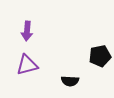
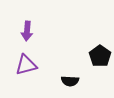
black pentagon: rotated 25 degrees counterclockwise
purple triangle: moved 1 px left
